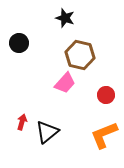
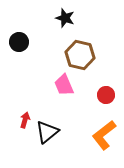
black circle: moved 1 px up
pink trapezoid: moved 1 px left, 2 px down; rotated 115 degrees clockwise
red arrow: moved 3 px right, 2 px up
orange L-shape: rotated 16 degrees counterclockwise
